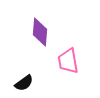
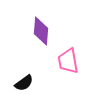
purple diamond: moved 1 px right, 1 px up
